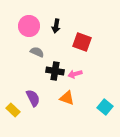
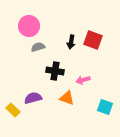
black arrow: moved 15 px right, 16 px down
red square: moved 11 px right, 2 px up
gray semicircle: moved 1 px right, 5 px up; rotated 40 degrees counterclockwise
pink arrow: moved 8 px right, 6 px down
purple semicircle: rotated 78 degrees counterclockwise
cyan square: rotated 21 degrees counterclockwise
